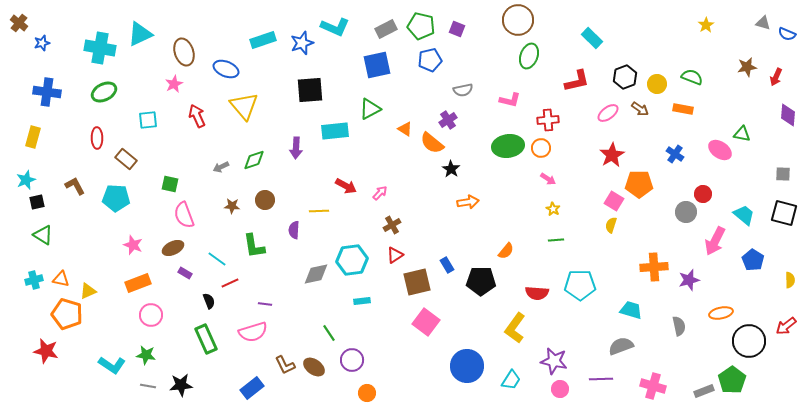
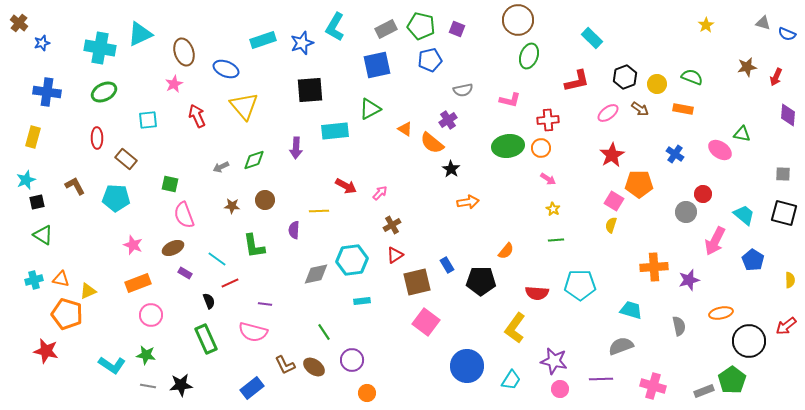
cyan L-shape at (335, 27): rotated 96 degrees clockwise
pink semicircle at (253, 332): rotated 32 degrees clockwise
green line at (329, 333): moved 5 px left, 1 px up
